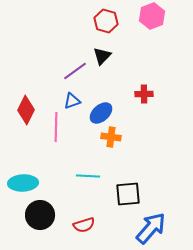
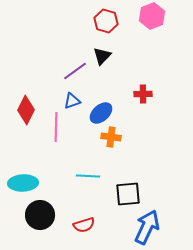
red cross: moved 1 px left
blue arrow: moved 4 px left, 1 px up; rotated 16 degrees counterclockwise
